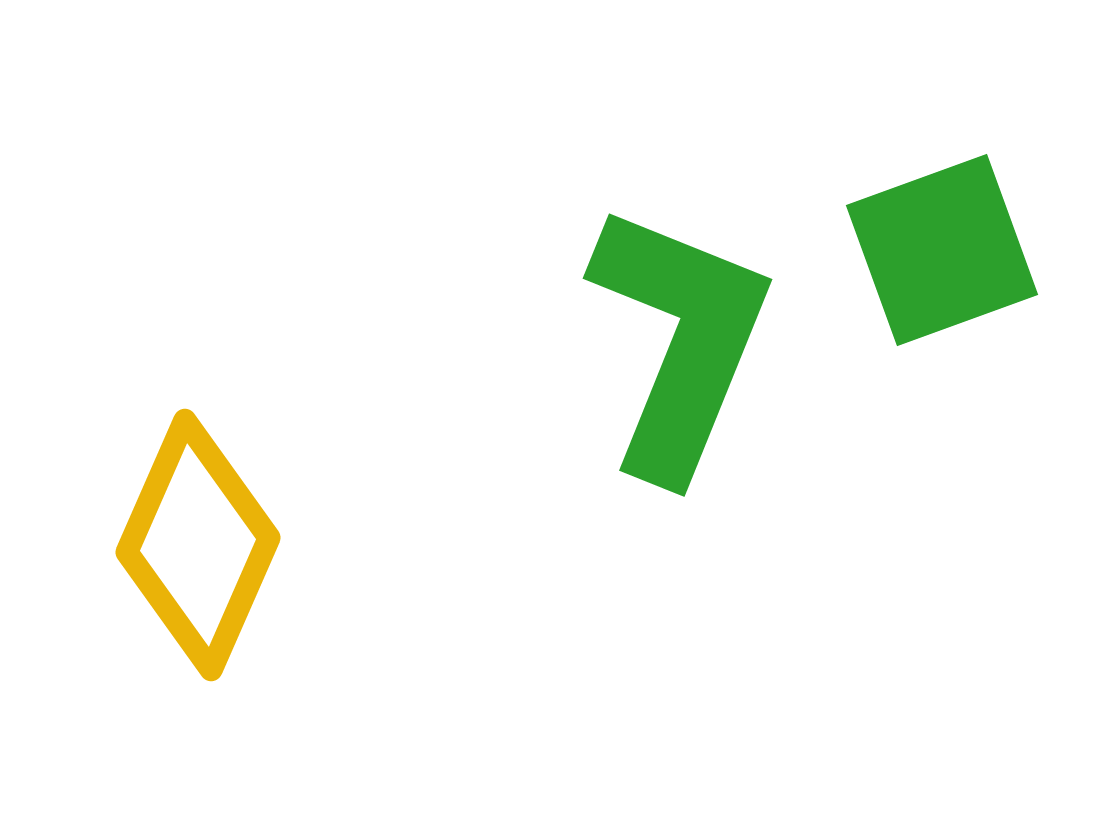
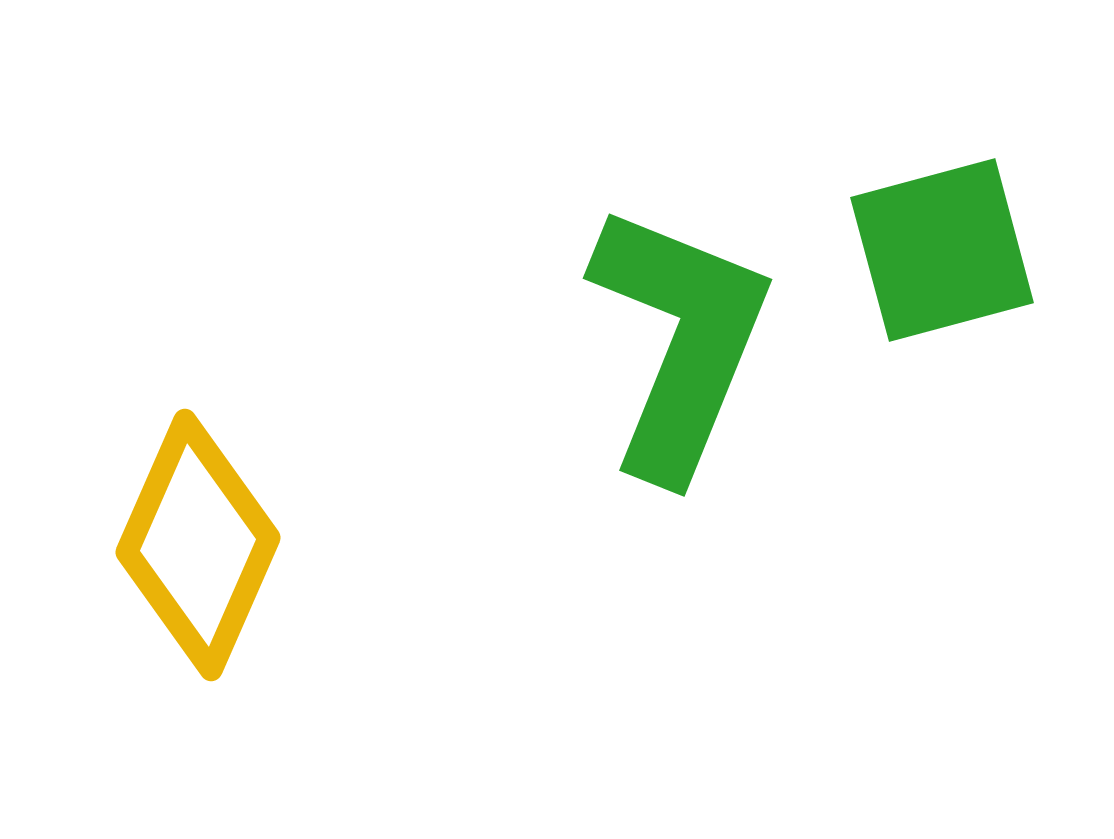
green square: rotated 5 degrees clockwise
